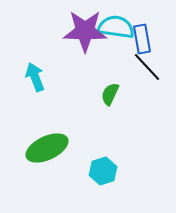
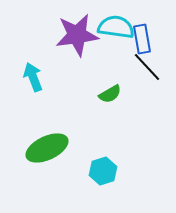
purple star: moved 8 px left, 4 px down; rotated 9 degrees counterclockwise
cyan arrow: moved 2 px left
green semicircle: rotated 145 degrees counterclockwise
